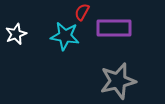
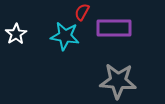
white star: rotated 10 degrees counterclockwise
gray star: rotated 18 degrees clockwise
